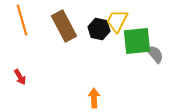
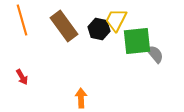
yellow trapezoid: moved 1 px left, 1 px up
brown rectangle: rotated 8 degrees counterclockwise
red arrow: moved 2 px right
orange arrow: moved 13 px left
